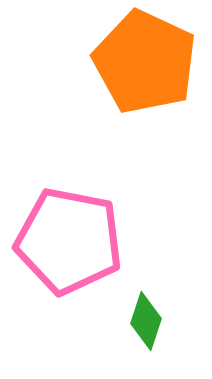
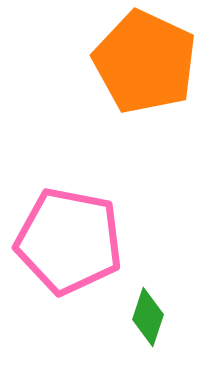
green diamond: moved 2 px right, 4 px up
